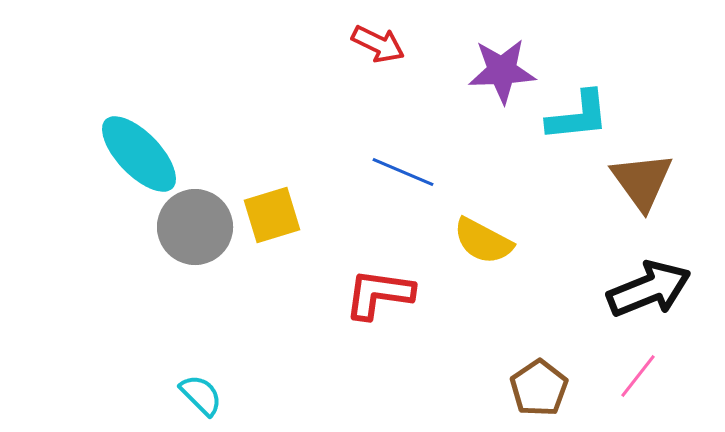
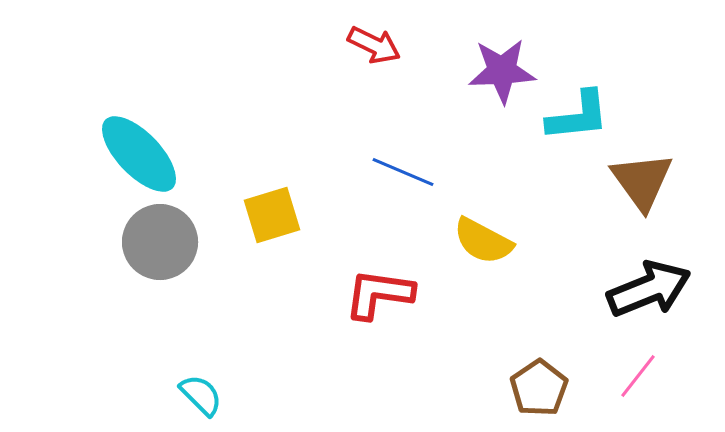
red arrow: moved 4 px left, 1 px down
gray circle: moved 35 px left, 15 px down
